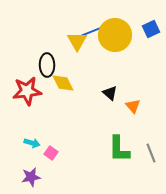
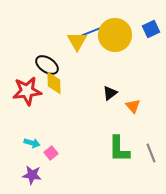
black ellipse: rotated 55 degrees counterclockwise
yellow diamond: moved 9 px left; rotated 25 degrees clockwise
black triangle: rotated 42 degrees clockwise
pink square: rotated 16 degrees clockwise
purple star: moved 1 px right, 2 px up; rotated 18 degrees clockwise
